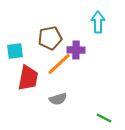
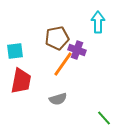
brown pentagon: moved 7 px right
purple cross: moved 1 px right; rotated 18 degrees clockwise
orange line: moved 4 px right; rotated 12 degrees counterclockwise
red trapezoid: moved 7 px left, 3 px down
green line: rotated 21 degrees clockwise
